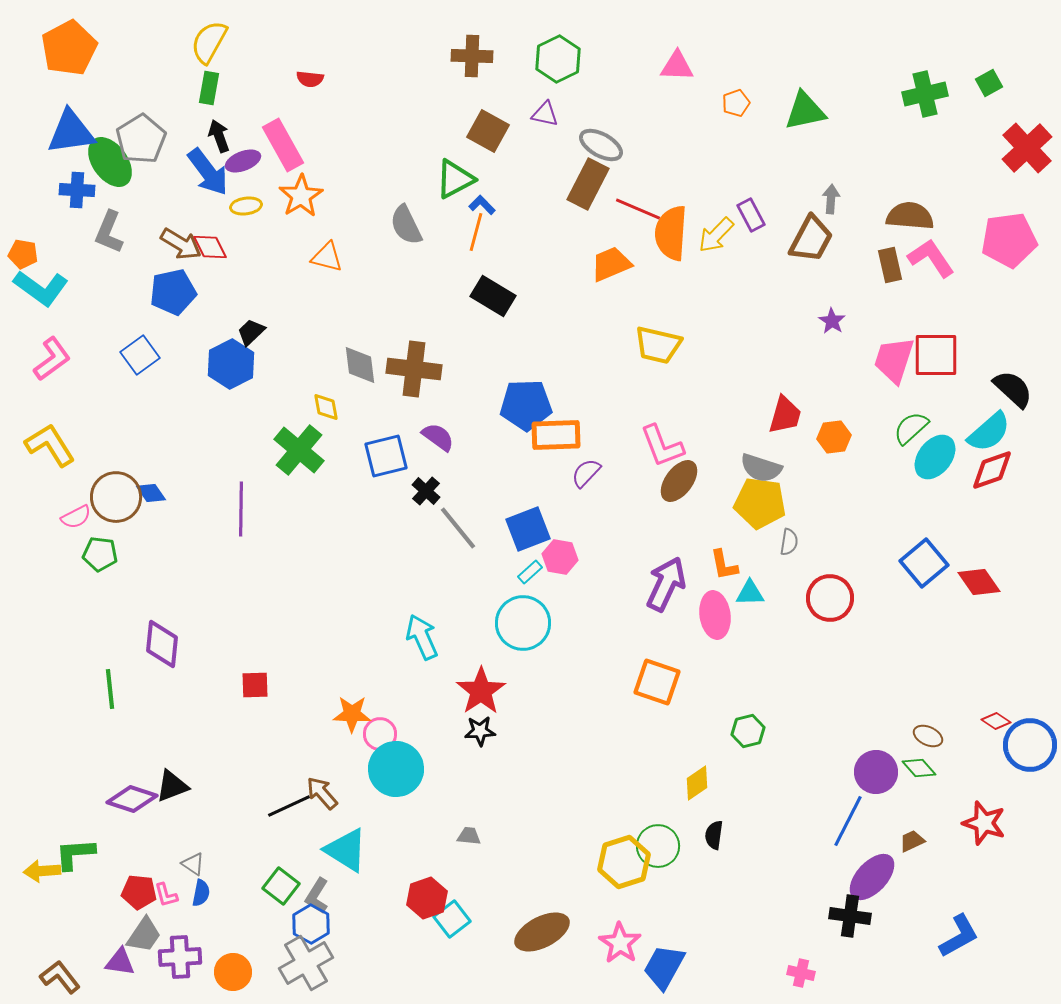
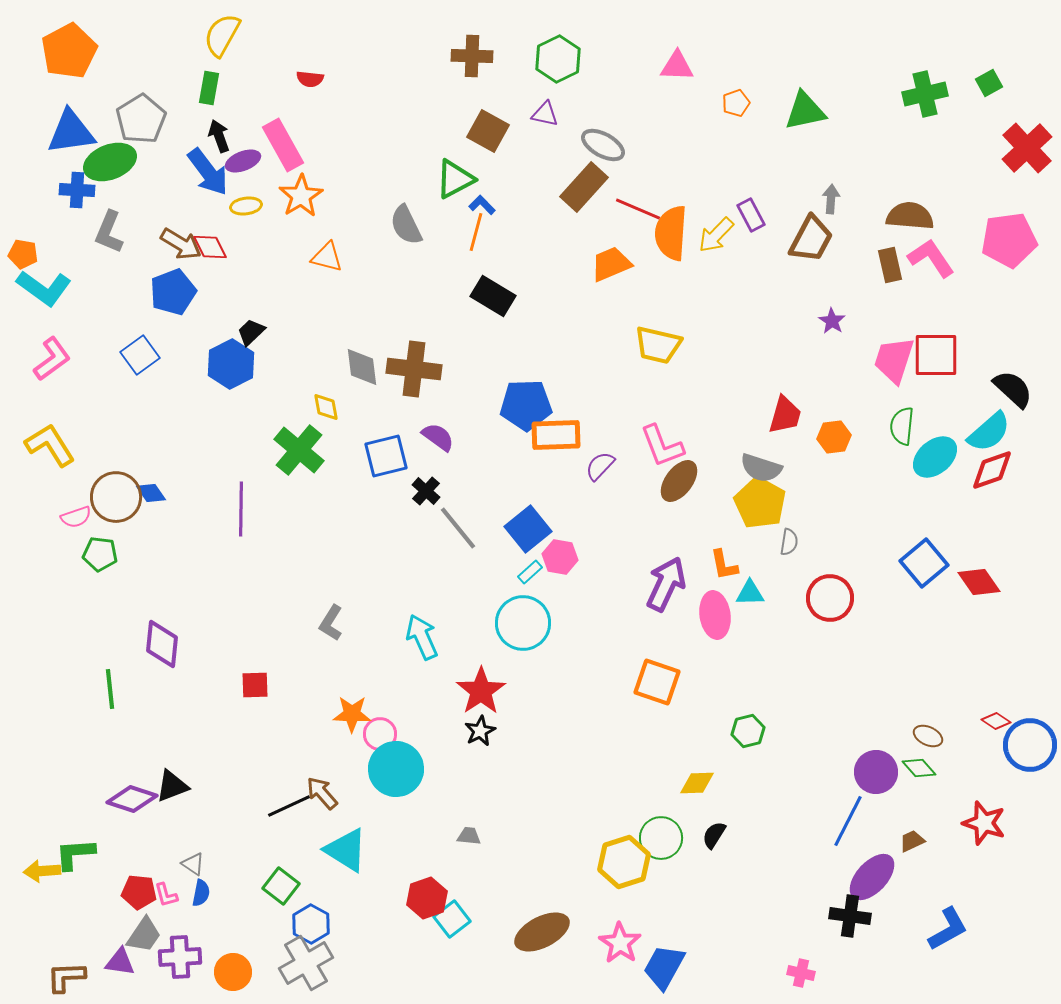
yellow semicircle at (209, 42): moved 13 px right, 7 px up
orange pentagon at (69, 48): moved 3 px down
gray pentagon at (141, 139): moved 20 px up
gray ellipse at (601, 145): moved 2 px right
green ellipse at (110, 162): rotated 75 degrees counterclockwise
brown rectangle at (588, 184): moved 4 px left, 3 px down; rotated 15 degrees clockwise
cyan L-shape at (41, 288): moved 3 px right
blue pentagon at (173, 292): rotated 9 degrees counterclockwise
gray diamond at (360, 365): moved 2 px right, 2 px down
green semicircle at (911, 428): moved 9 px left, 2 px up; rotated 42 degrees counterclockwise
cyan ellipse at (935, 457): rotated 12 degrees clockwise
purple semicircle at (586, 473): moved 14 px right, 7 px up
yellow pentagon at (760, 503): rotated 21 degrees clockwise
pink semicircle at (76, 517): rotated 8 degrees clockwise
blue square at (528, 529): rotated 18 degrees counterclockwise
black star at (480, 731): rotated 24 degrees counterclockwise
yellow diamond at (697, 783): rotated 33 degrees clockwise
black semicircle at (714, 835): rotated 24 degrees clockwise
green circle at (658, 846): moved 3 px right, 8 px up
gray L-shape at (317, 896): moved 14 px right, 273 px up
blue L-shape at (959, 936): moved 11 px left, 7 px up
brown L-shape at (60, 977): moved 6 px right; rotated 54 degrees counterclockwise
